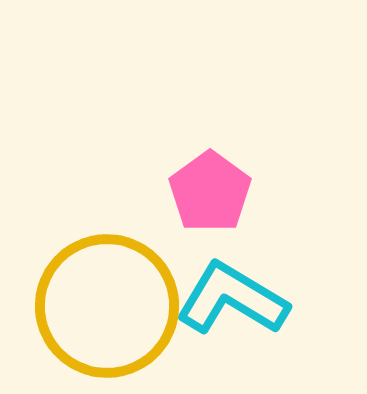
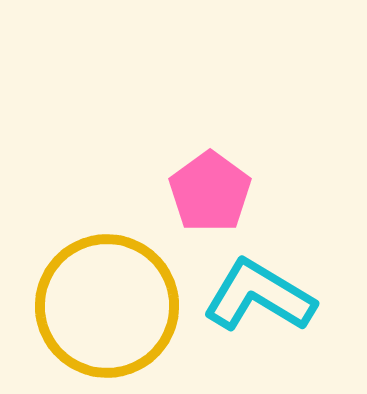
cyan L-shape: moved 27 px right, 3 px up
